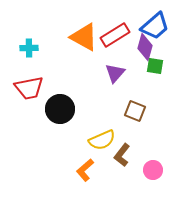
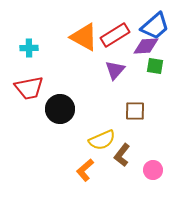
purple diamond: moved 1 px right, 1 px up; rotated 72 degrees clockwise
purple triangle: moved 3 px up
brown square: rotated 20 degrees counterclockwise
